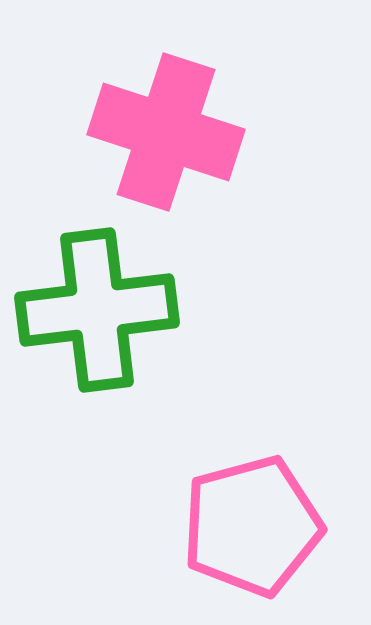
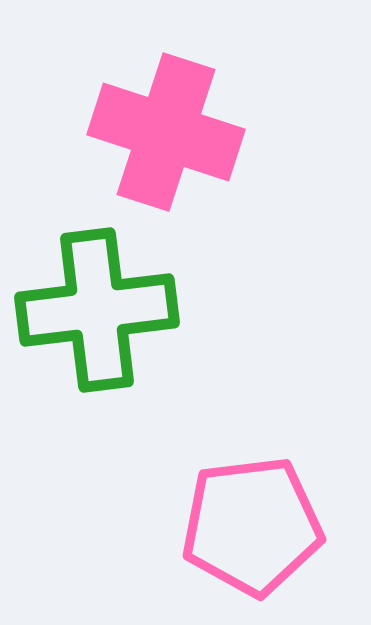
pink pentagon: rotated 8 degrees clockwise
